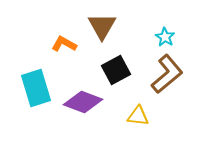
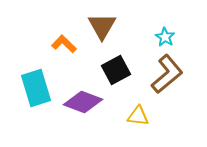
orange L-shape: rotated 15 degrees clockwise
